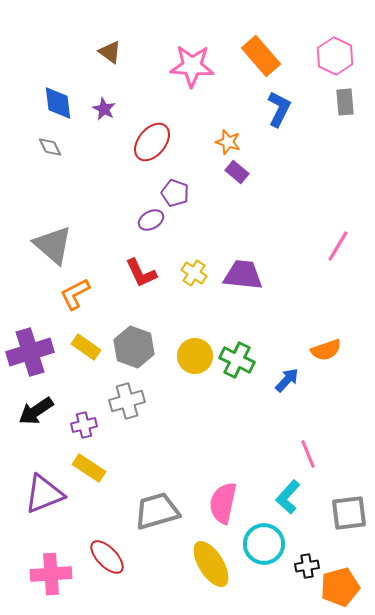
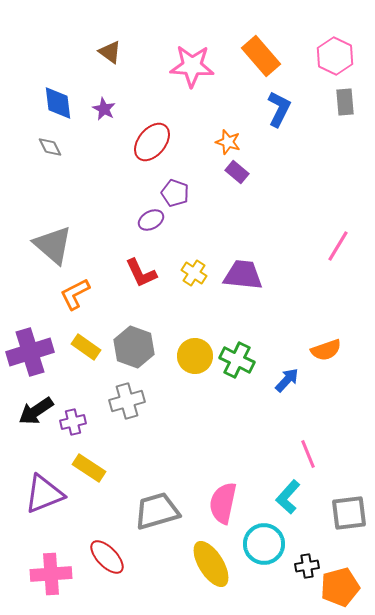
purple cross at (84, 425): moved 11 px left, 3 px up
